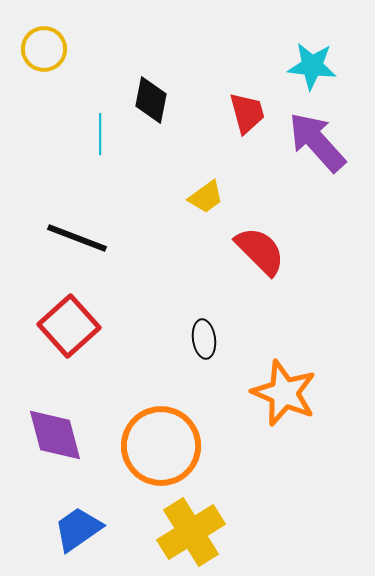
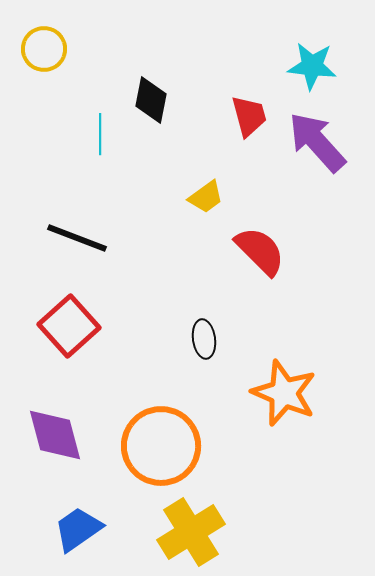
red trapezoid: moved 2 px right, 3 px down
